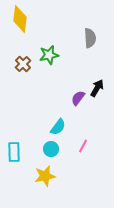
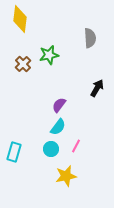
purple semicircle: moved 19 px left, 7 px down
pink line: moved 7 px left
cyan rectangle: rotated 18 degrees clockwise
yellow star: moved 21 px right
